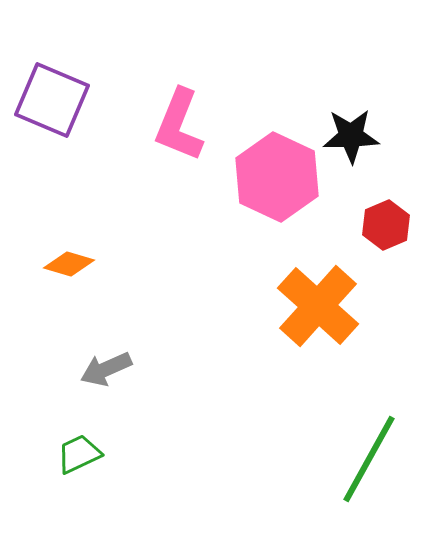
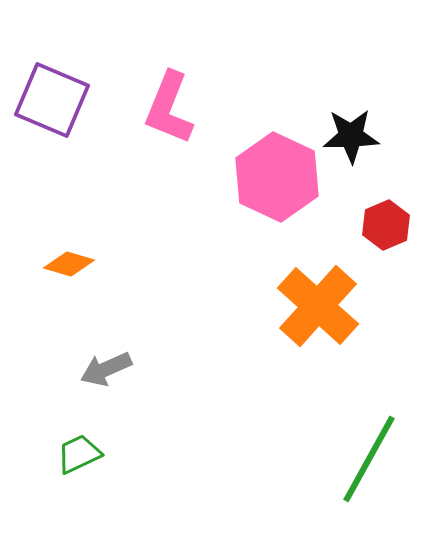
pink L-shape: moved 10 px left, 17 px up
